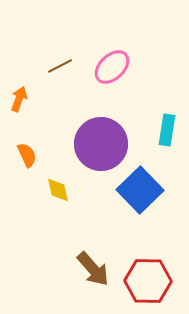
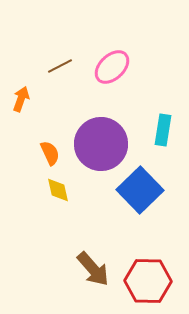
orange arrow: moved 2 px right
cyan rectangle: moved 4 px left
orange semicircle: moved 23 px right, 2 px up
